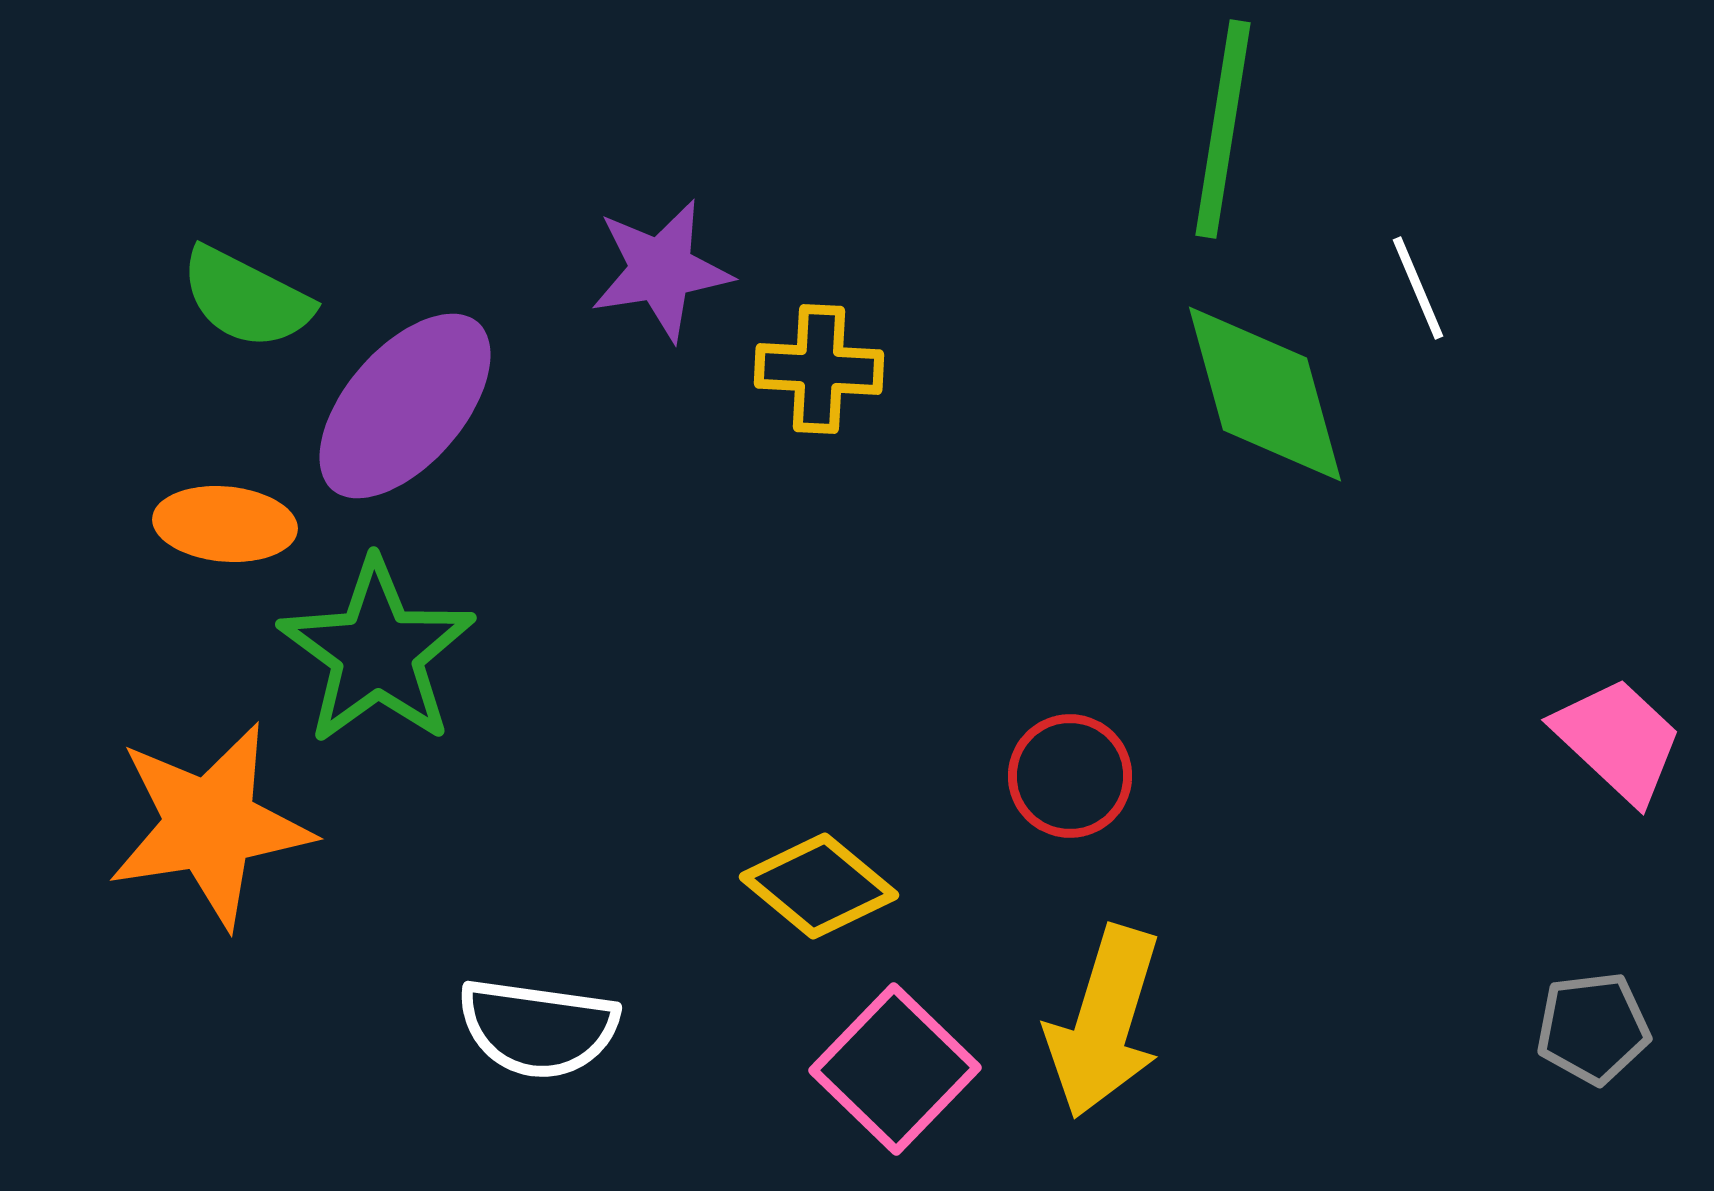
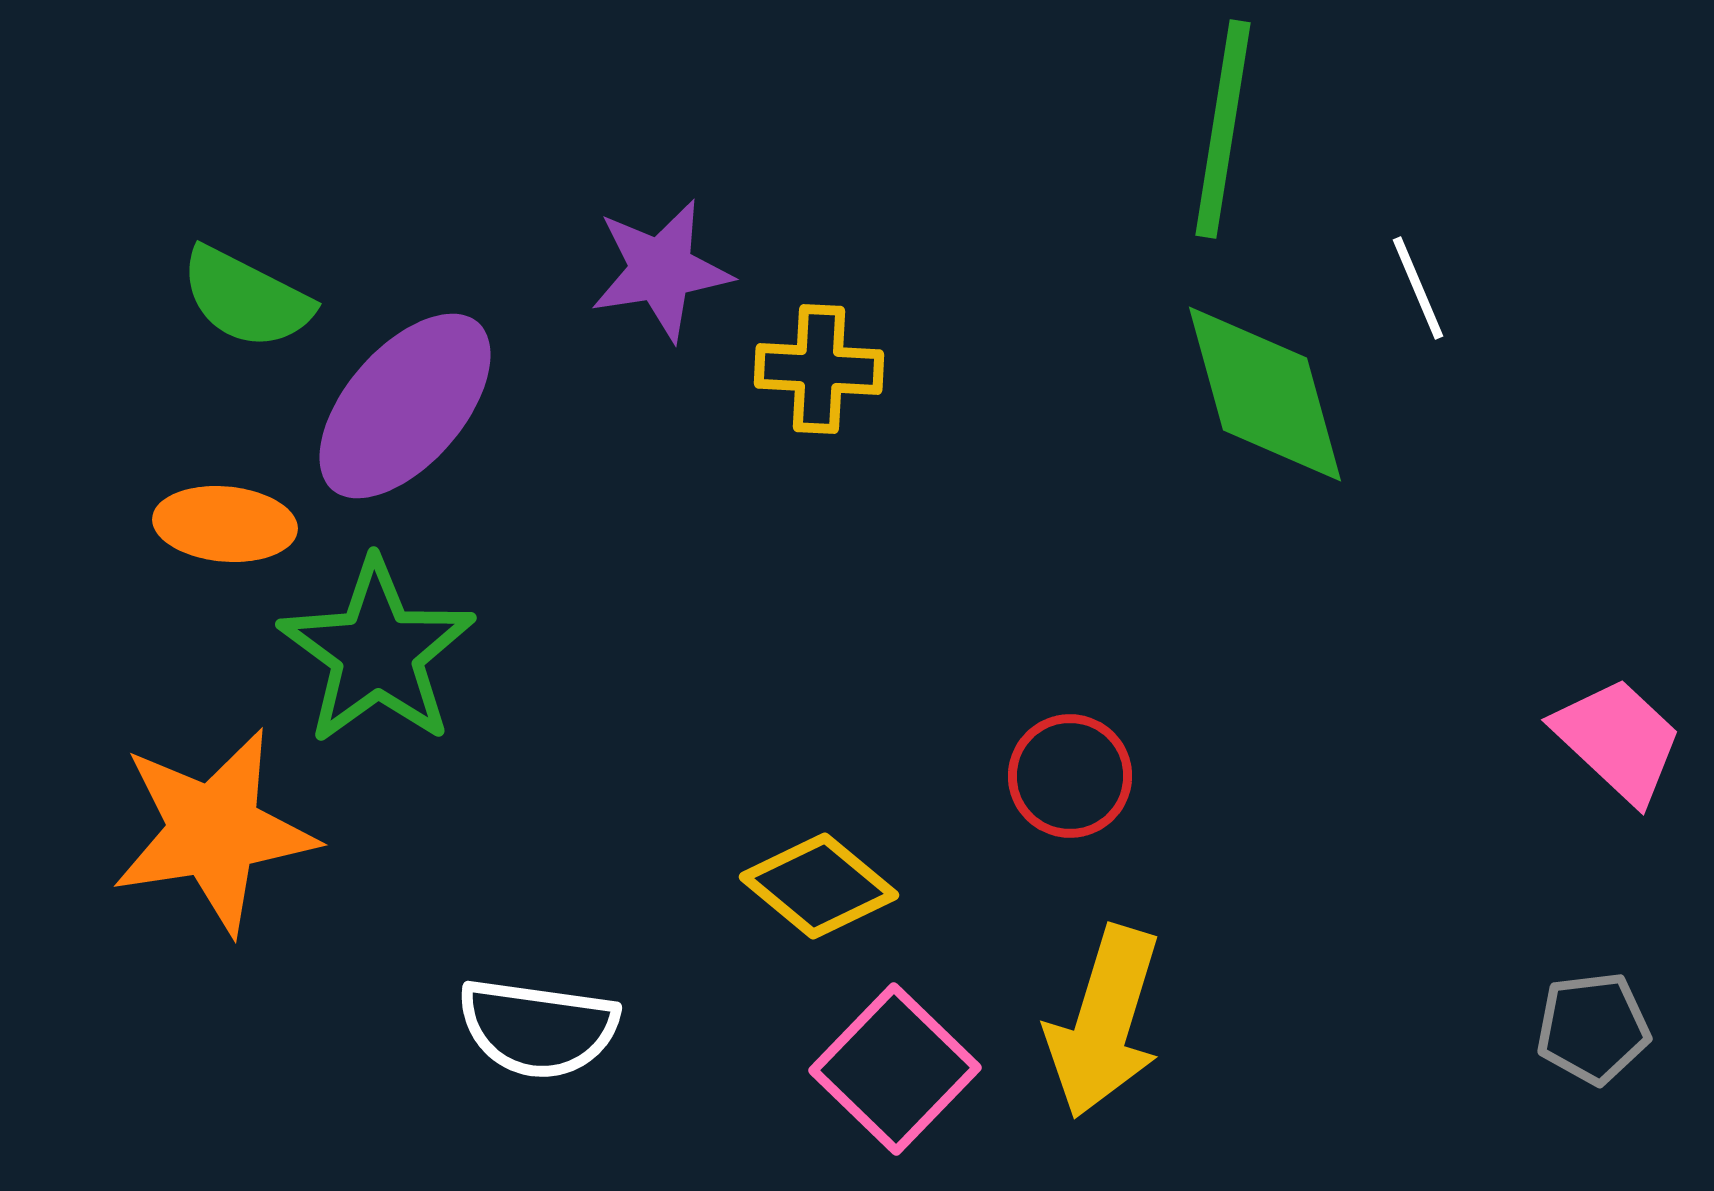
orange star: moved 4 px right, 6 px down
